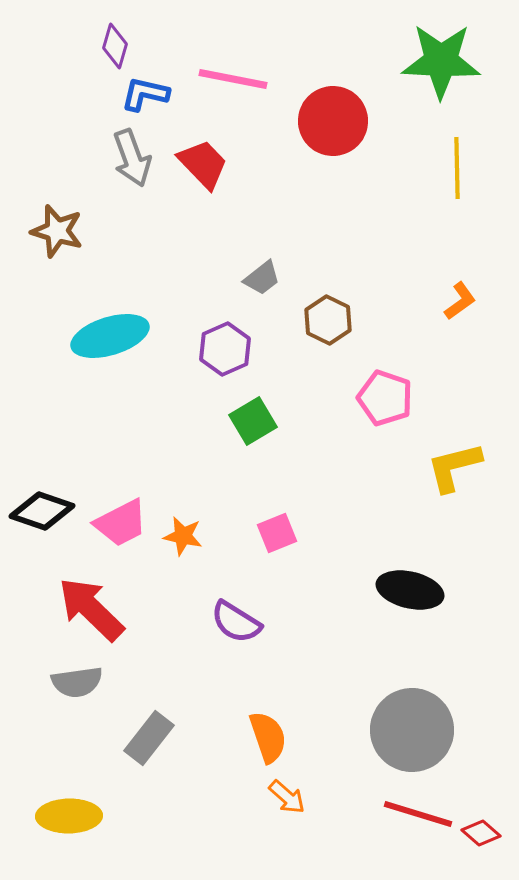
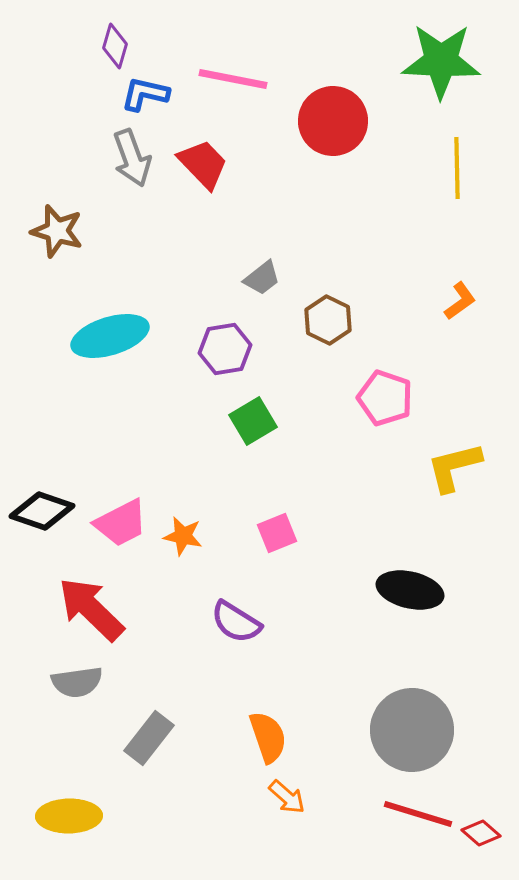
purple hexagon: rotated 15 degrees clockwise
